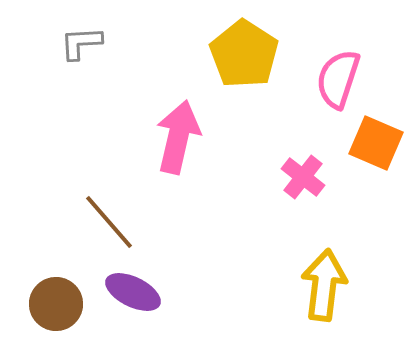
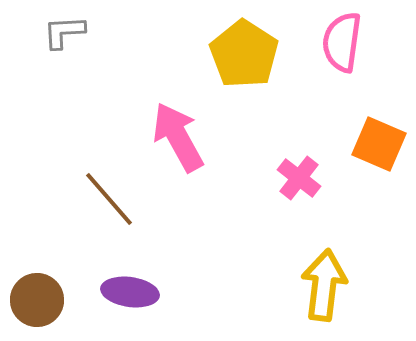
gray L-shape: moved 17 px left, 11 px up
pink semicircle: moved 4 px right, 37 px up; rotated 10 degrees counterclockwise
pink arrow: rotated 42 degrees counterclockwise
orange square: moved 3 px right, 1 px down
pink cross: moved 4 px left, 1 px down
brown line: moved 23 px up
purple ellipse: moved 3 px left; rotated 18 degrees counterclockwise
brown circle: moved 19 px left, 4 px up
